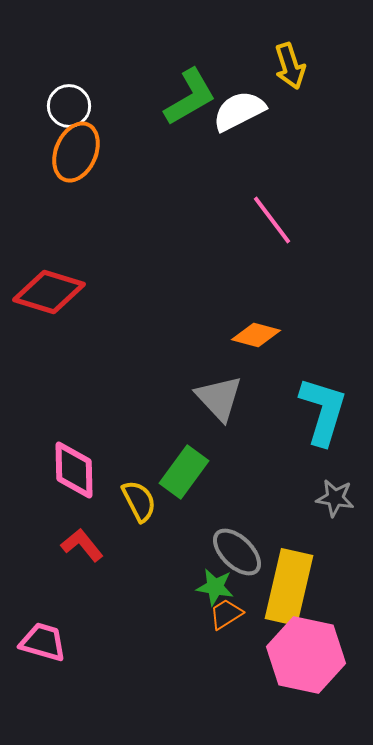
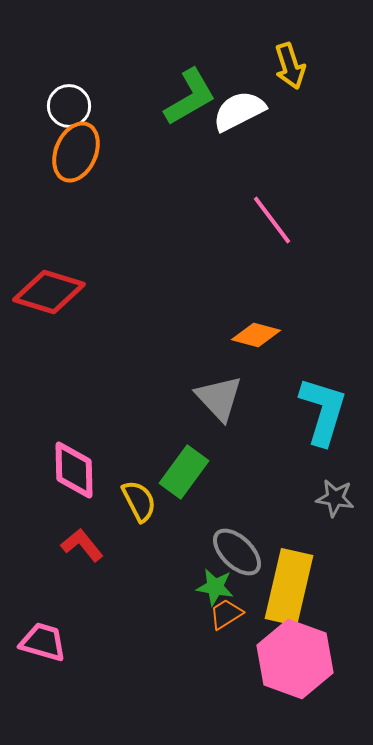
pink hexagon: moved 11 px left, 4 px down; rotated 8 degrees clockwise
